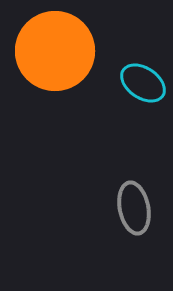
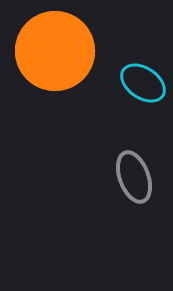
gray ellipse: moved 31 px up; rotated 9 degrees counterclockwise
